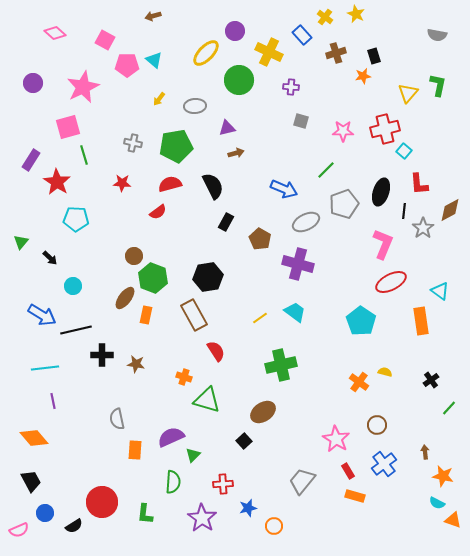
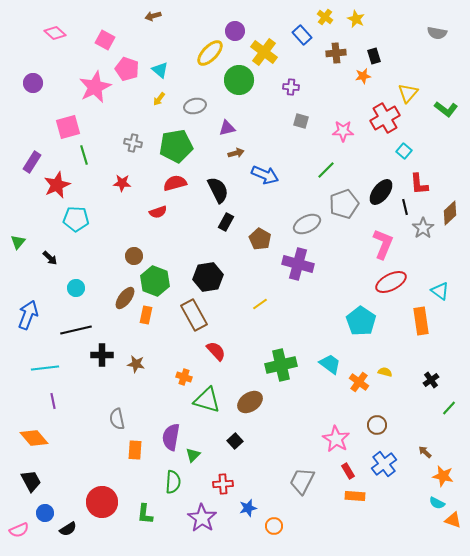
yellow star at (356, 14): moved 5 px down
gray semicircle at (437, 35): moved 2 px up
yellow cross at (269, 52): moved 5 px left; rotated 12 degrees clockwise
yellow ellipse at (206, 53): moved 4 px right
brown cross at (336, 53): rotated 12 degrees clockwise
cyan triangle at (154, 60): moved 6 px right, 10 px down
pink pentagon at (127, 65): moved 4 px down; rotated 20 degrees clockwise
green L-shape at (438, 85): moved 8 px right, 24 px down; rotated 115 degrees clockwise
pink star at (83, 87): moved 12 px right
gray ellipse at (195, 106): rotated 10 degrees counterclockwise
red cross at (385, 129): moved 11 px up; rotated 16 degrees counterclockwise
purple rectangle at (31, 160): moved 1 px right, 2 px down
red star at (57, 182): moved 3 px down; rotated 16 degrees clockwise
red semicircle at (170, 184): moved 5 px right, 1 px up
black semicircle at (213, 186): moved 5 px right, 4 px down
blue arrow at (284, 189): moved 19 px left, 14 px up
black ellipse at (381, 192): rotated 20 degrees clockwise
brown diamond at (450, 210): moved 3 px down; rotated 15 degrees counterclockwise
black line at (404, 211): moved 1 px right, 4 px up; rotated 21 degrees counterclockwise
red semicircle at (158, 212): rotated 18 degrees clockwise
gray ellipse at (306, 222): moved 1 px right, 2 px down
green triangle at (21, 242): moved 3 px left
green hexagon at (153, 278): moved 2 px right, 3 px down
cyan circle at (73, 286): moved 3 px right, 2 px down
cyan trapezoid at (295, 312): moved 35 px right, 52 px down
blue arrow at (42, 315): moved 14 px left; rotated 100 degrees counterclockwise
yellow line at (260, 318): moved 14 px up
red semicircle at (216, 351): rotated 10 degrees counterclockwise
brown ellipse at (263, 412): moved 13 px left, 10 px up
purple semicircle at (171, 437): rotated 56 degrees counterclockwise
black square at (244, 441): moved 9 px left
brown arrow at (425, 452): rotated 40 degrees counterclockwise
gray trapezoid at (302, 481): rotated 12 degrees counterclockwise
orange rectangle at (355, 496): rotated 12 degrees counterclockwise
black semicircle at (74, 526): moved 6 px left, 3 px down
